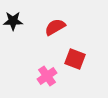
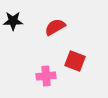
red square: moved 2 px down
pink cross: moved 1 px left; rotated 30 degrees clockwise
